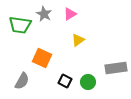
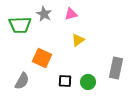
pink triangle: moved 1 px right; rotated 16 degrees clockwise
green trapezoid: rotated 10 degrees counterclockwise
gray rectangle: rotated 70 degrees counterclockwise
black square: rotated 24 degrees counterclockwise
